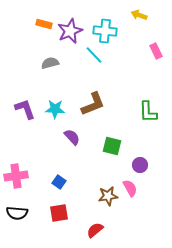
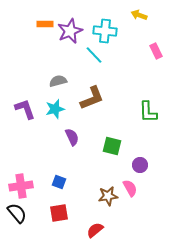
orange rectangle: moved 1 px right; rotated 14 degrees counterclockwise
gray semicircle: moved 8 px right, 18 px down
brown L-shape: moved 1 px left, 6 px up
cyan star: rotated 18 degrees counterclockwise
purple semicircle: rotated 18 degrees clockwise
pink cross: moved 5 px right, 10 px down
blue square: rotated 16 degrees counterclockwise
black semicircle: rotated 135 degrees counterclockwise
